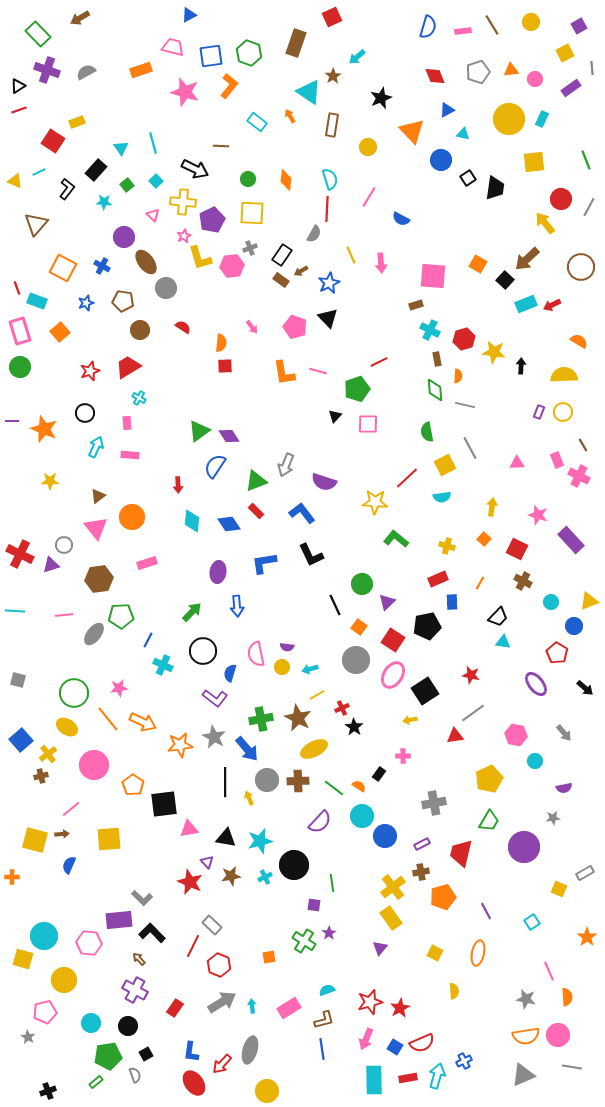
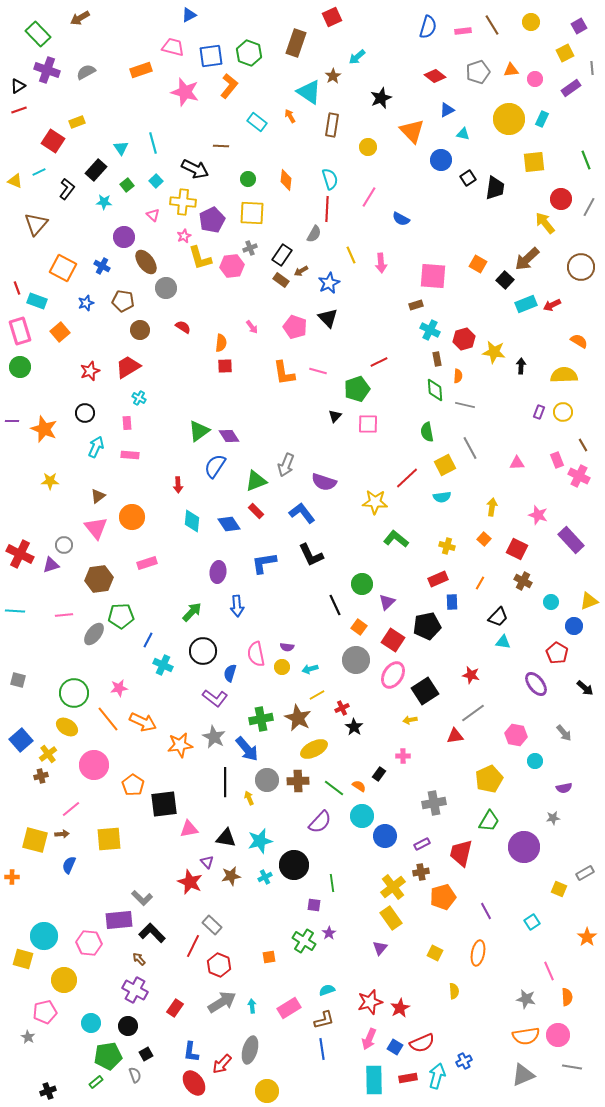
red diamond at (435, 76): rotated 30 degrees counterclockwise
pink arrow at (366, 1039): moved 3 px right
